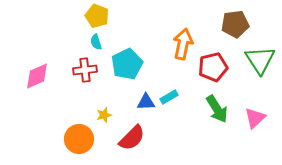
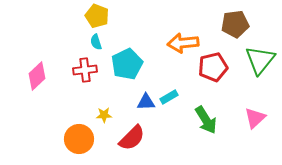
orange arrow: moved 1 px up; rotated 108 degrees counterclockwise
green triangle: rotated 12 degrees clockwise
pink diamond: rotated 20 degrees counterclockwise
green arrow: moved 11 px left, 11 px down
yellow star: rotated 14 degrees clockwise
